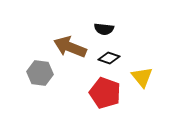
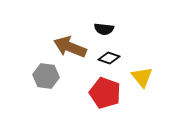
gray hexagon: moved 6 px right, 3 px down
